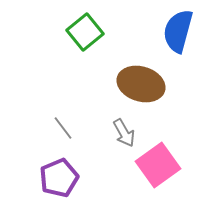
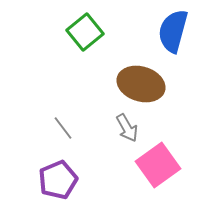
blue semicircle: moved 5 px left
gray arrow: moved 3 px right, 5 px up
purple pentagon: moved 1 px left, 2 px down
